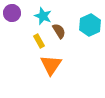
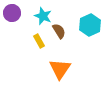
orange triangle: moved 9 px right, 4 px down
